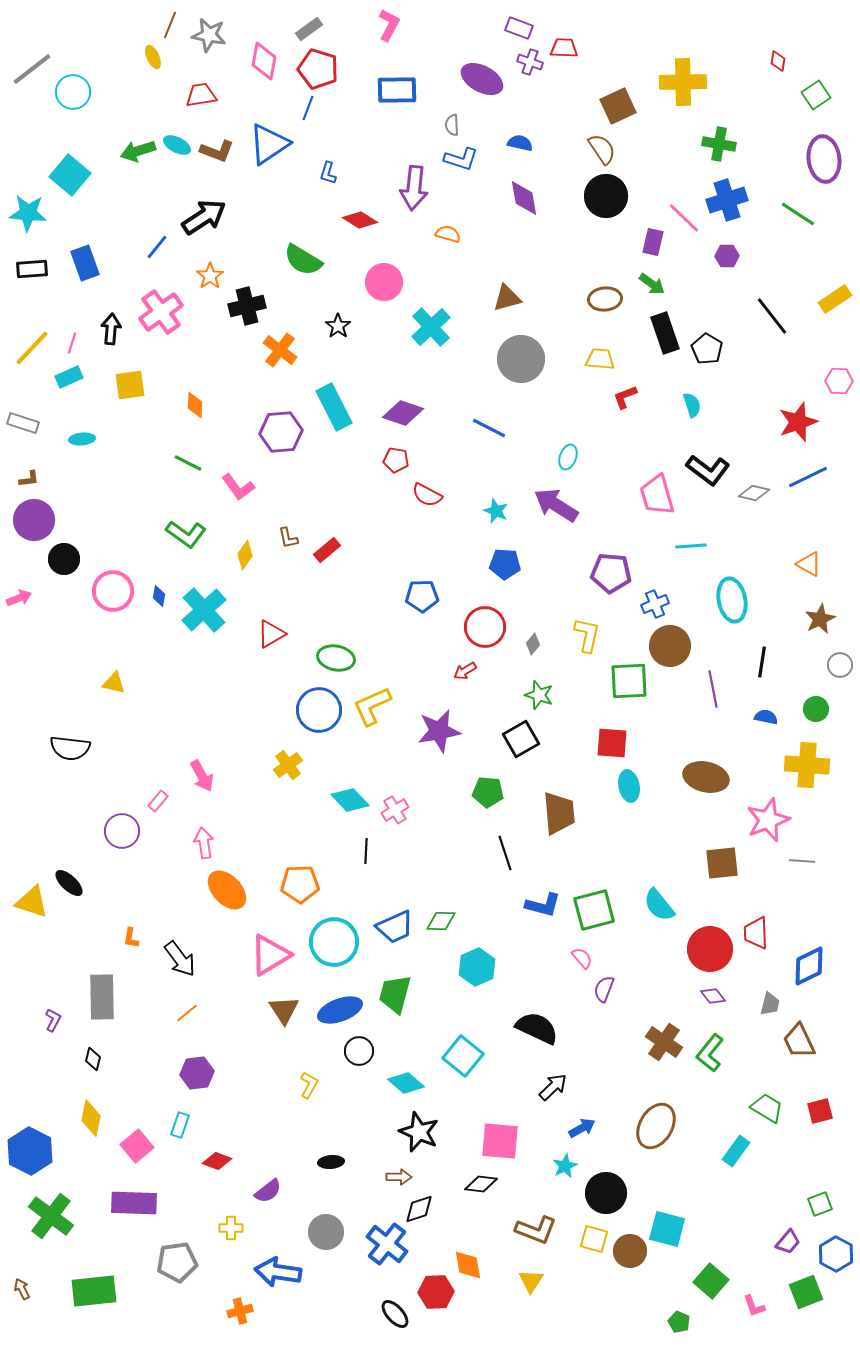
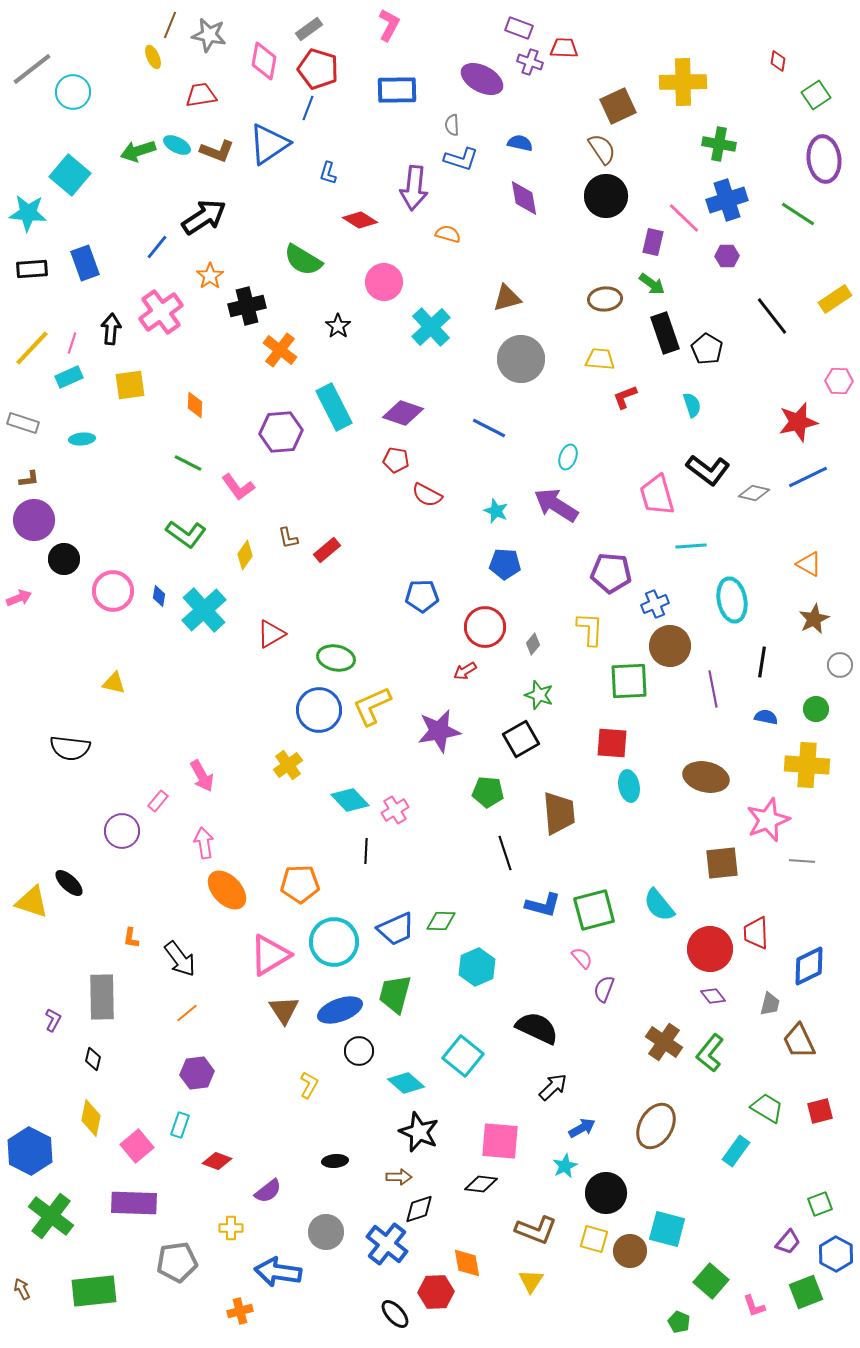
red star at (798, 422): rotated 6 degrees clockwise
brown star at (820, 619): moved 6 px left
yellow L-shape at (587, 635): moved 3 px right, 6 px up; rotated 9 degrees counterclockwise
blue trapezoid at (395, 927): moved 1 px right, 2 px down
black ellipse at (331, 1162): moved 4 px right, 1 px up
orange diamond at (468, 1265): moved 1 px left, 2 px up
